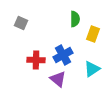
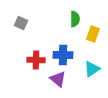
blue cross: rotated 30 degrees clockwise
